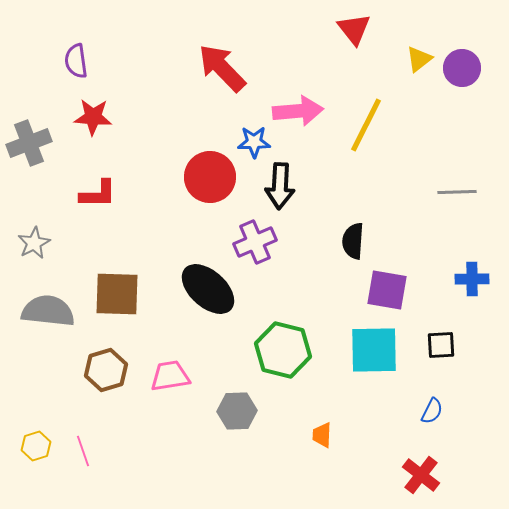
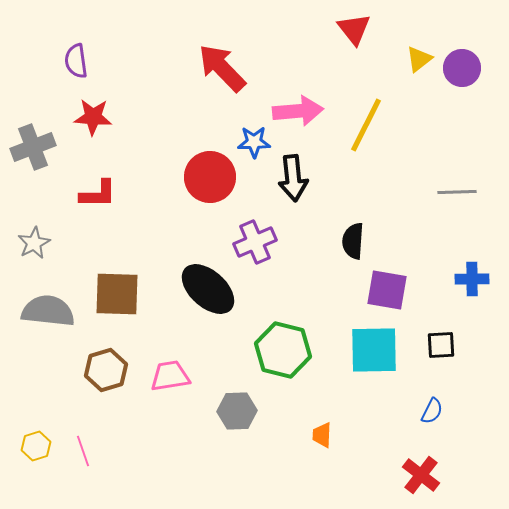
gray cross: moved 4 px right, 4 px down
black arrow: moved 13 px right, 8 px up; rotated 9 degrees counterclockwise
